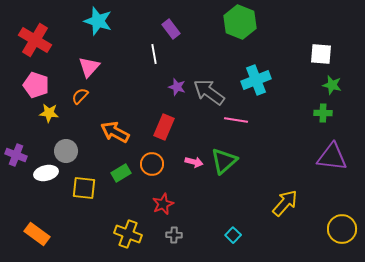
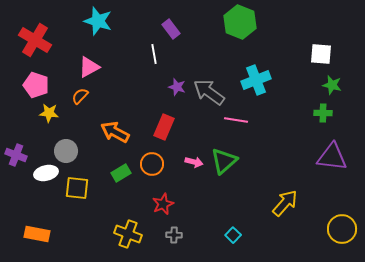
pink triangle: rotated 20 degrees clockwise
yellow square: moved 7 px left
orange rectangle: rotated 25 degrees counterclockwise
